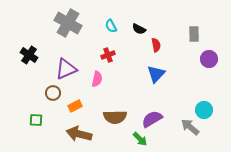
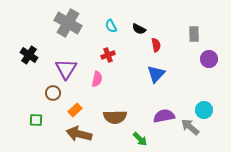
purple triangle: rotated 35 degrees counterclockwise
orange rectangle: moved 4 px down; rotated 16 degrees counterclockwise
purple semicircle: moved 12 px right, 3 px up; rotated 20 degrees clockwise
